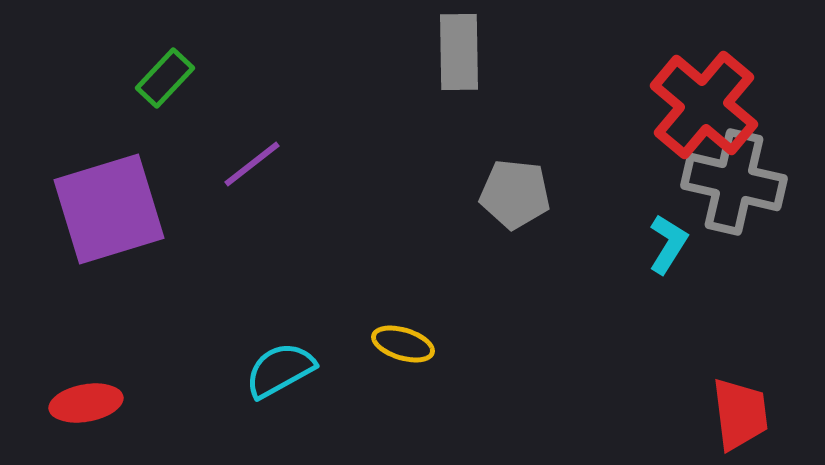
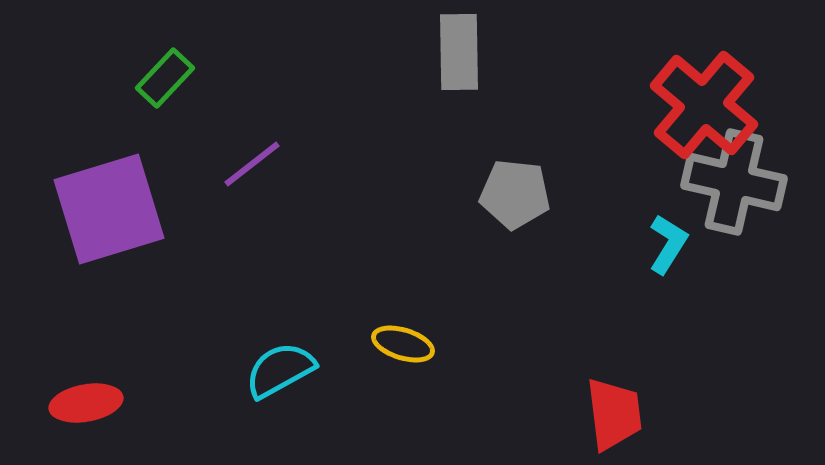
red trapezoid: moved 126 px left
